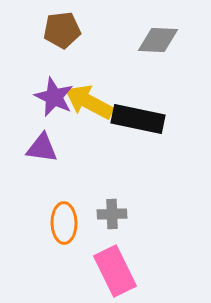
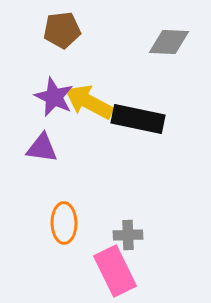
gray diamond: moved 11 px right, 2 px down
gray cross: moved 16 px right, 21 px down
